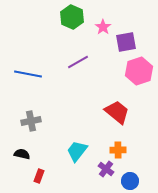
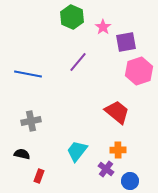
purple line: rotated 20 degrees counterclockwise
